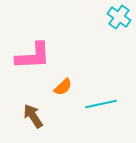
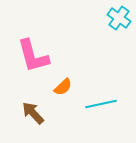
cyan cross: moved 1 px down
pink L-shape: rotated 78 degrees clockwise
brown arrow: moved 3 px up; rotated 10 degrees counterclockwise
